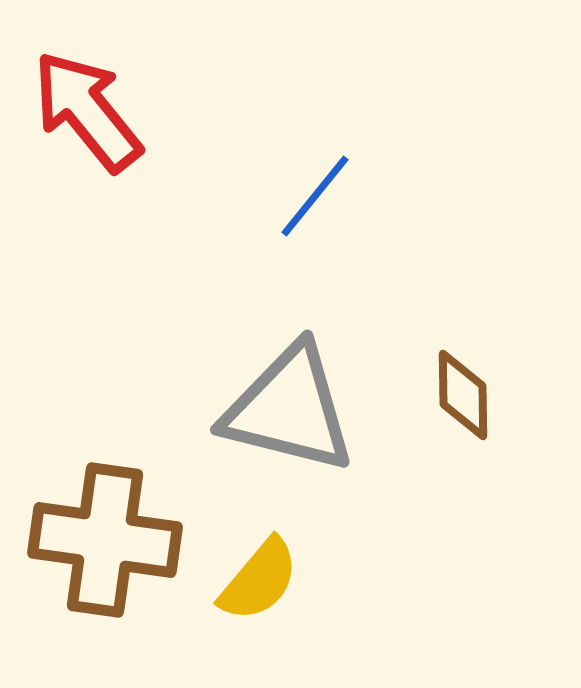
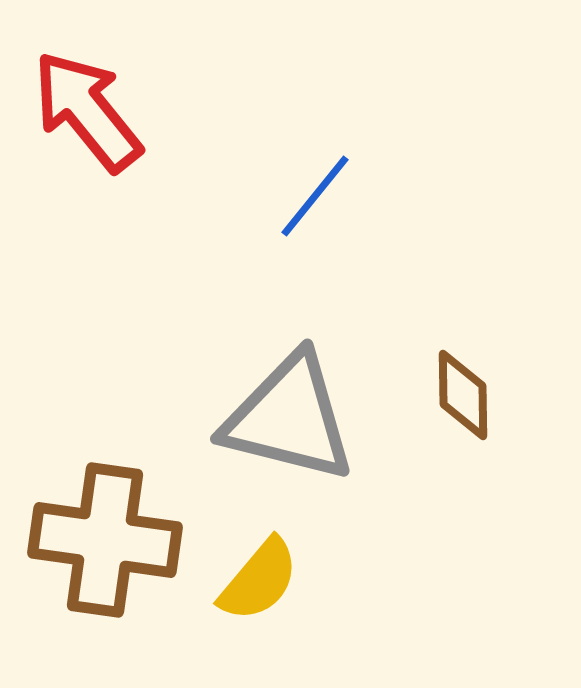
gray triangle: moved 9 px down
